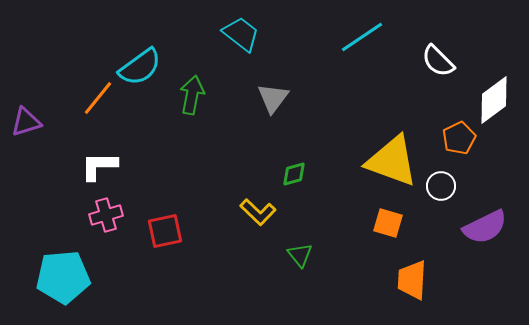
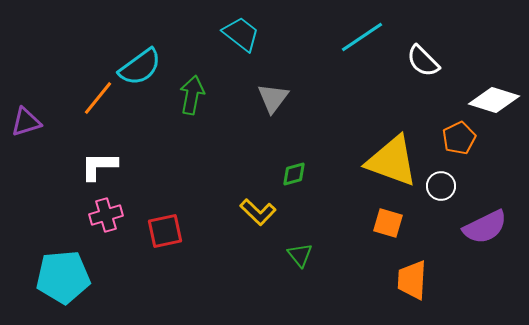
white semicircle: moved 15 px left
white diamond: rotated 54 degrees clockwise
